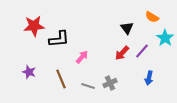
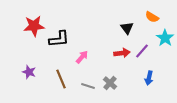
red arrow: rotated 140 degrees counterclockwise
gray cross: rotated 24 degrees counterclockwise
